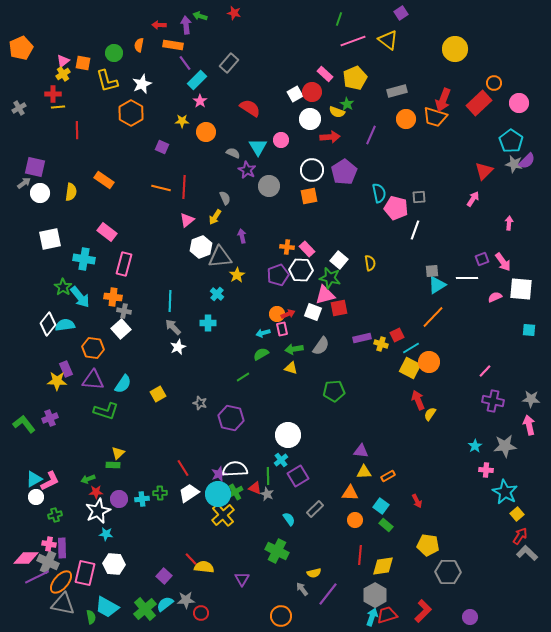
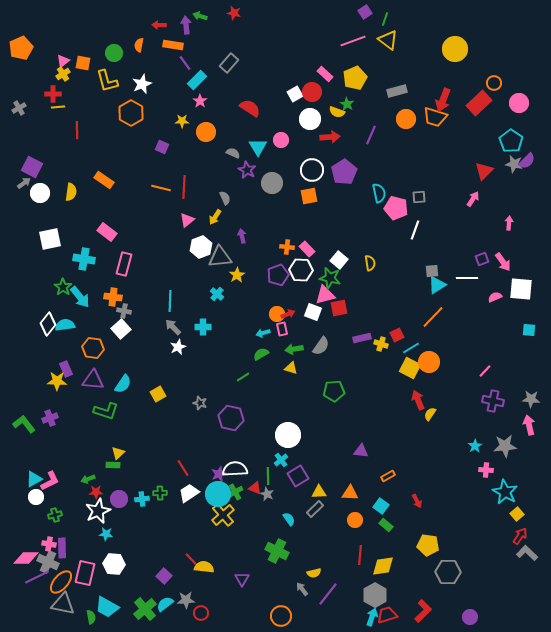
purple square at (401, 13): moved 36 px left, 1 px up
green line at (339, 19): moved 46 px right
purple square at (35, 167): moved 3 px left; rotated 15 degrees clockwise
gray circle at (269, 186): moved 3 px right, 3 px up
cyan cross at (208, 323): moved 5 px left, 4 px down
yellow triangle at (364, 472): moved 45 px left, 20 px down
